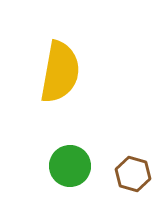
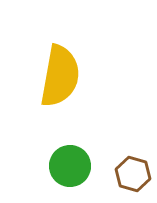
yellow semicircle: moved 4 px down
